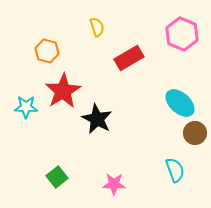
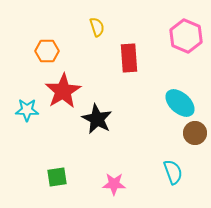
pink hexagon: moved 4 px right, 2 px down
orange hexagon: rotated 15 degrees counterclockwise
red rectangle: rotated 64 degrees counterclockwise
cyan star: moved 1 px right, 3 px down
cyan semicircle: moved 2 px left, 2 px down
green square: rotated 30 degrees clockwise
